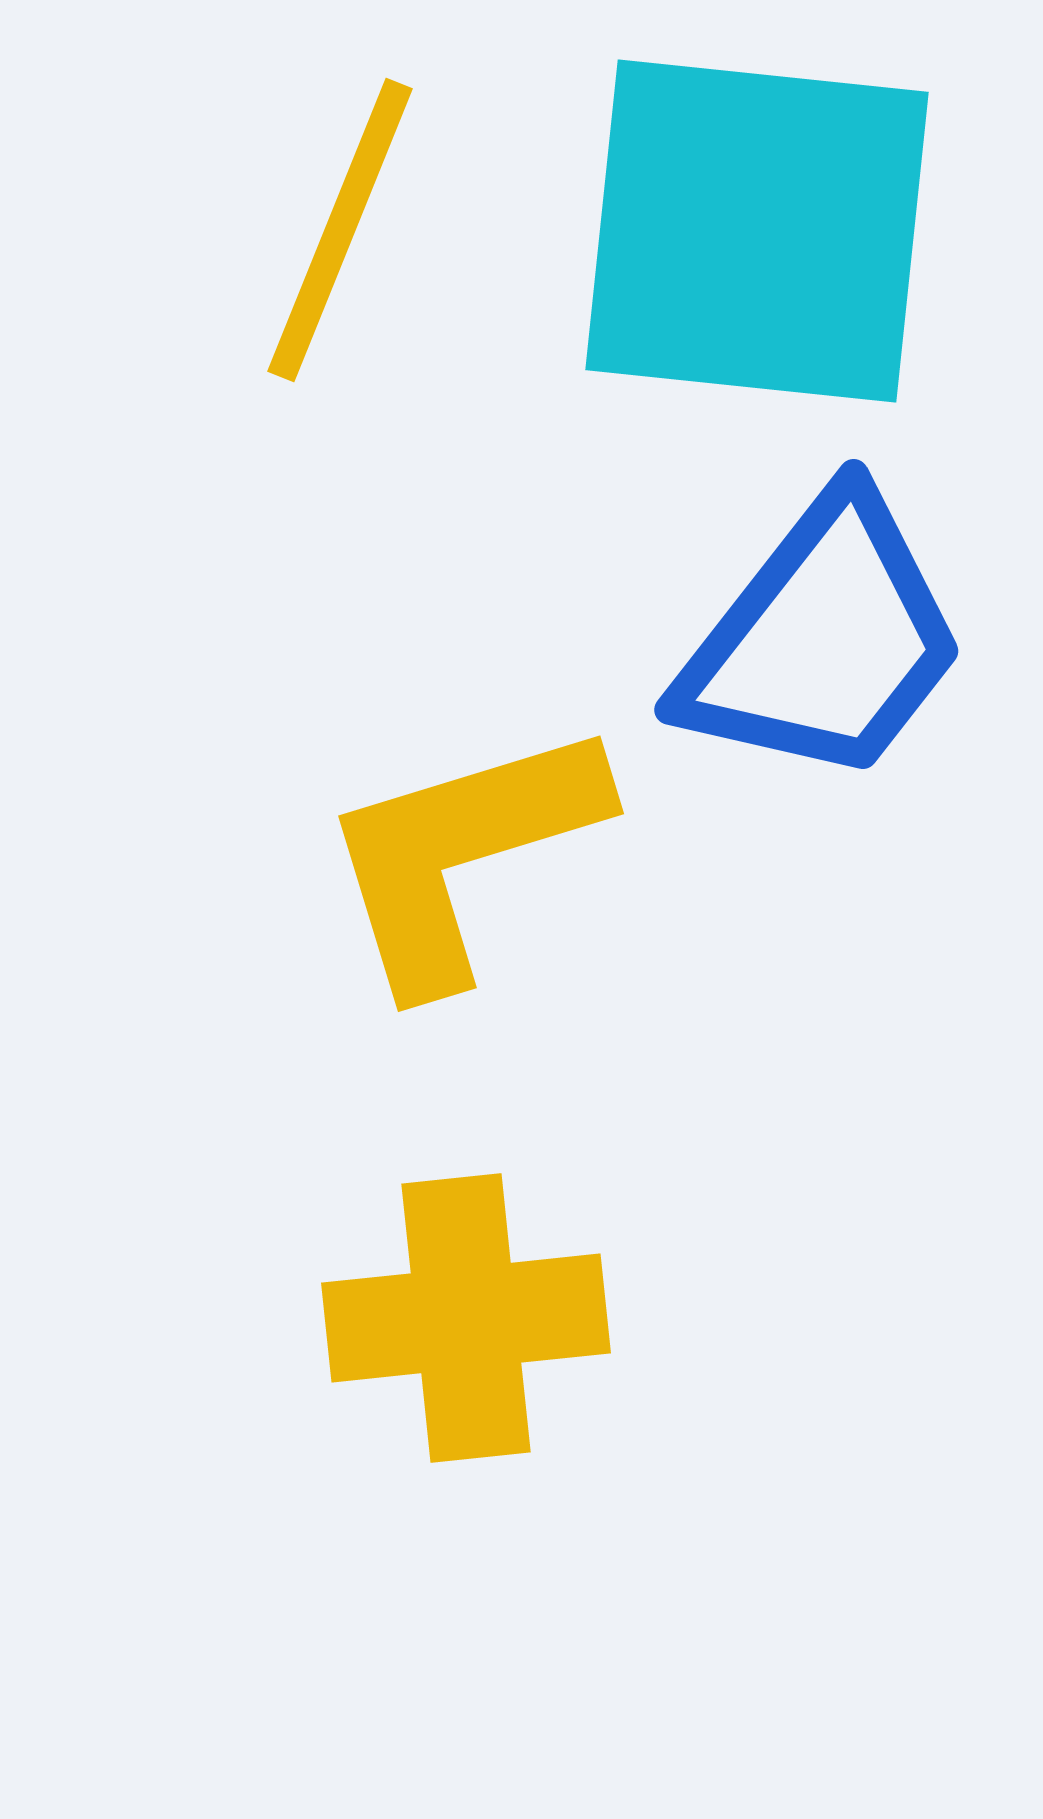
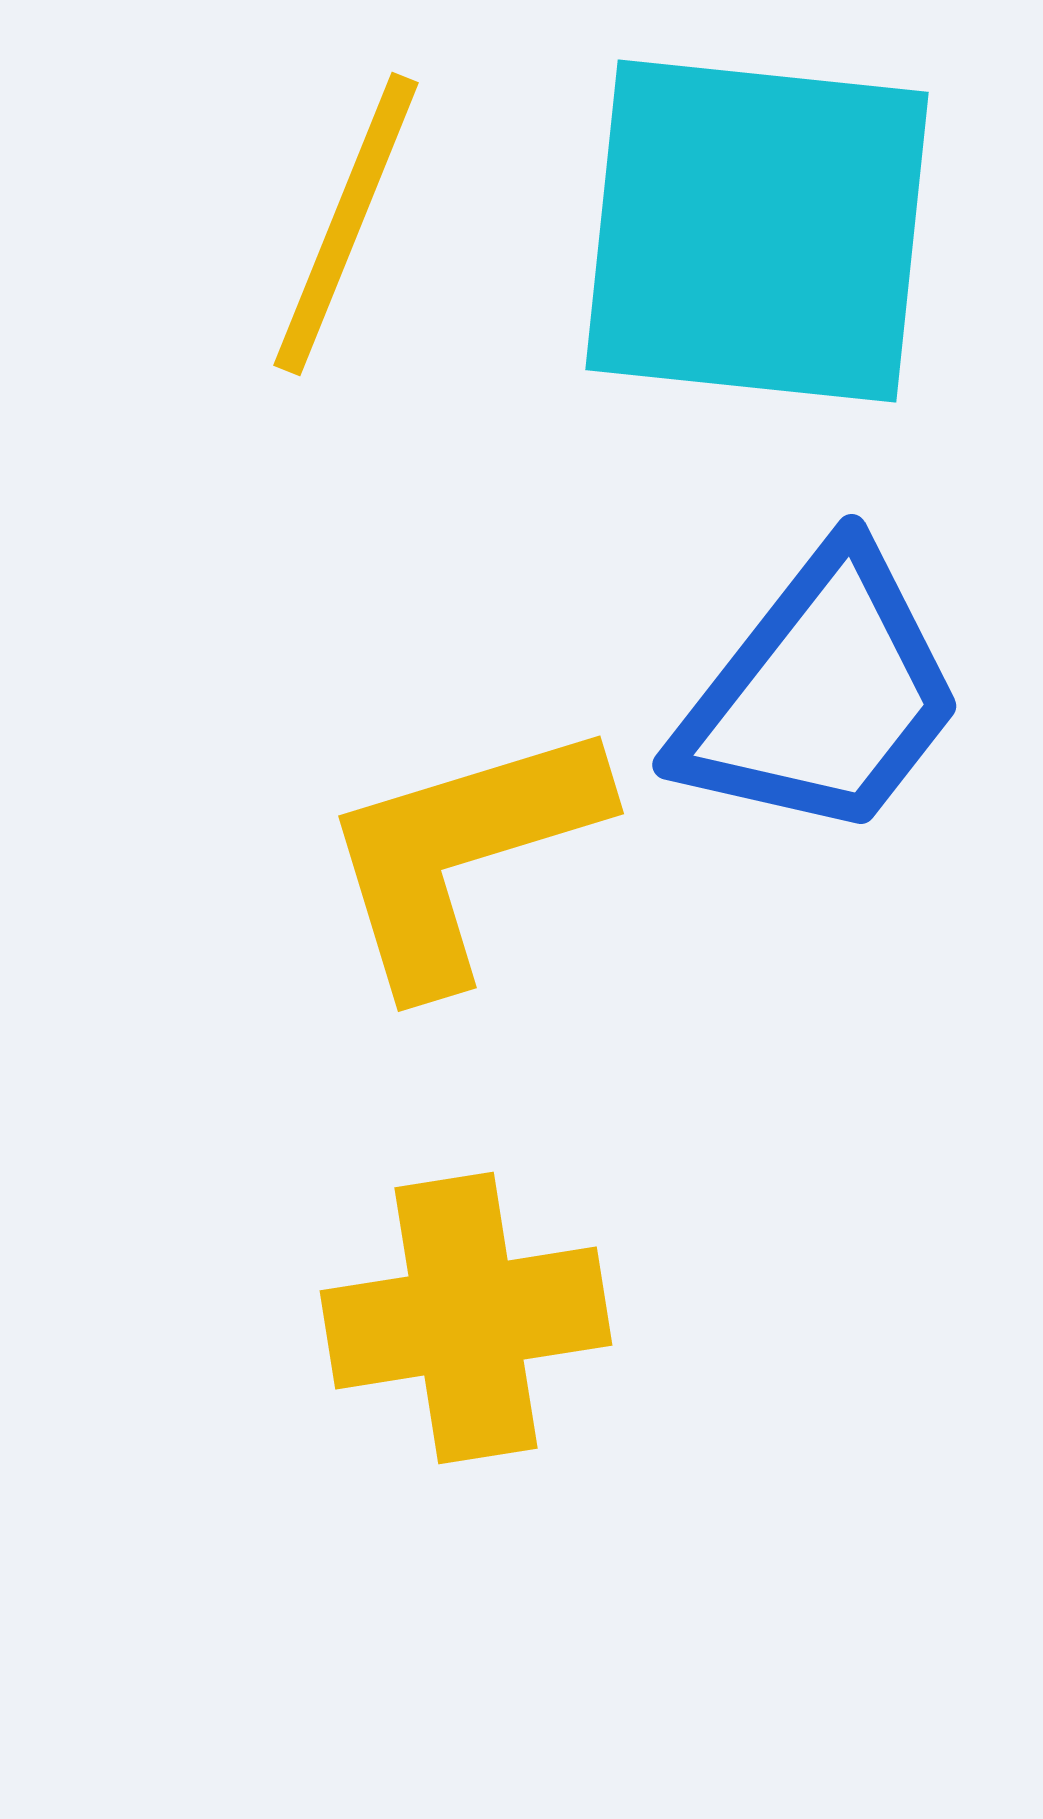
yellow line: moved 6 px right, 6 px up
blue trapezoid: moved 2 px left, 55 px down
yellow cross: rotated 3 degrees counterclockwise
